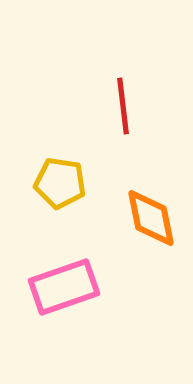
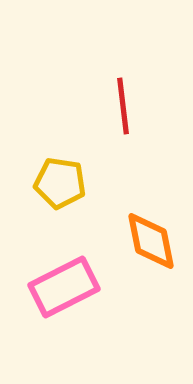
orange diamond: moved 23 px down
pink rectangle: rotated 8 degrees counterclockwise
